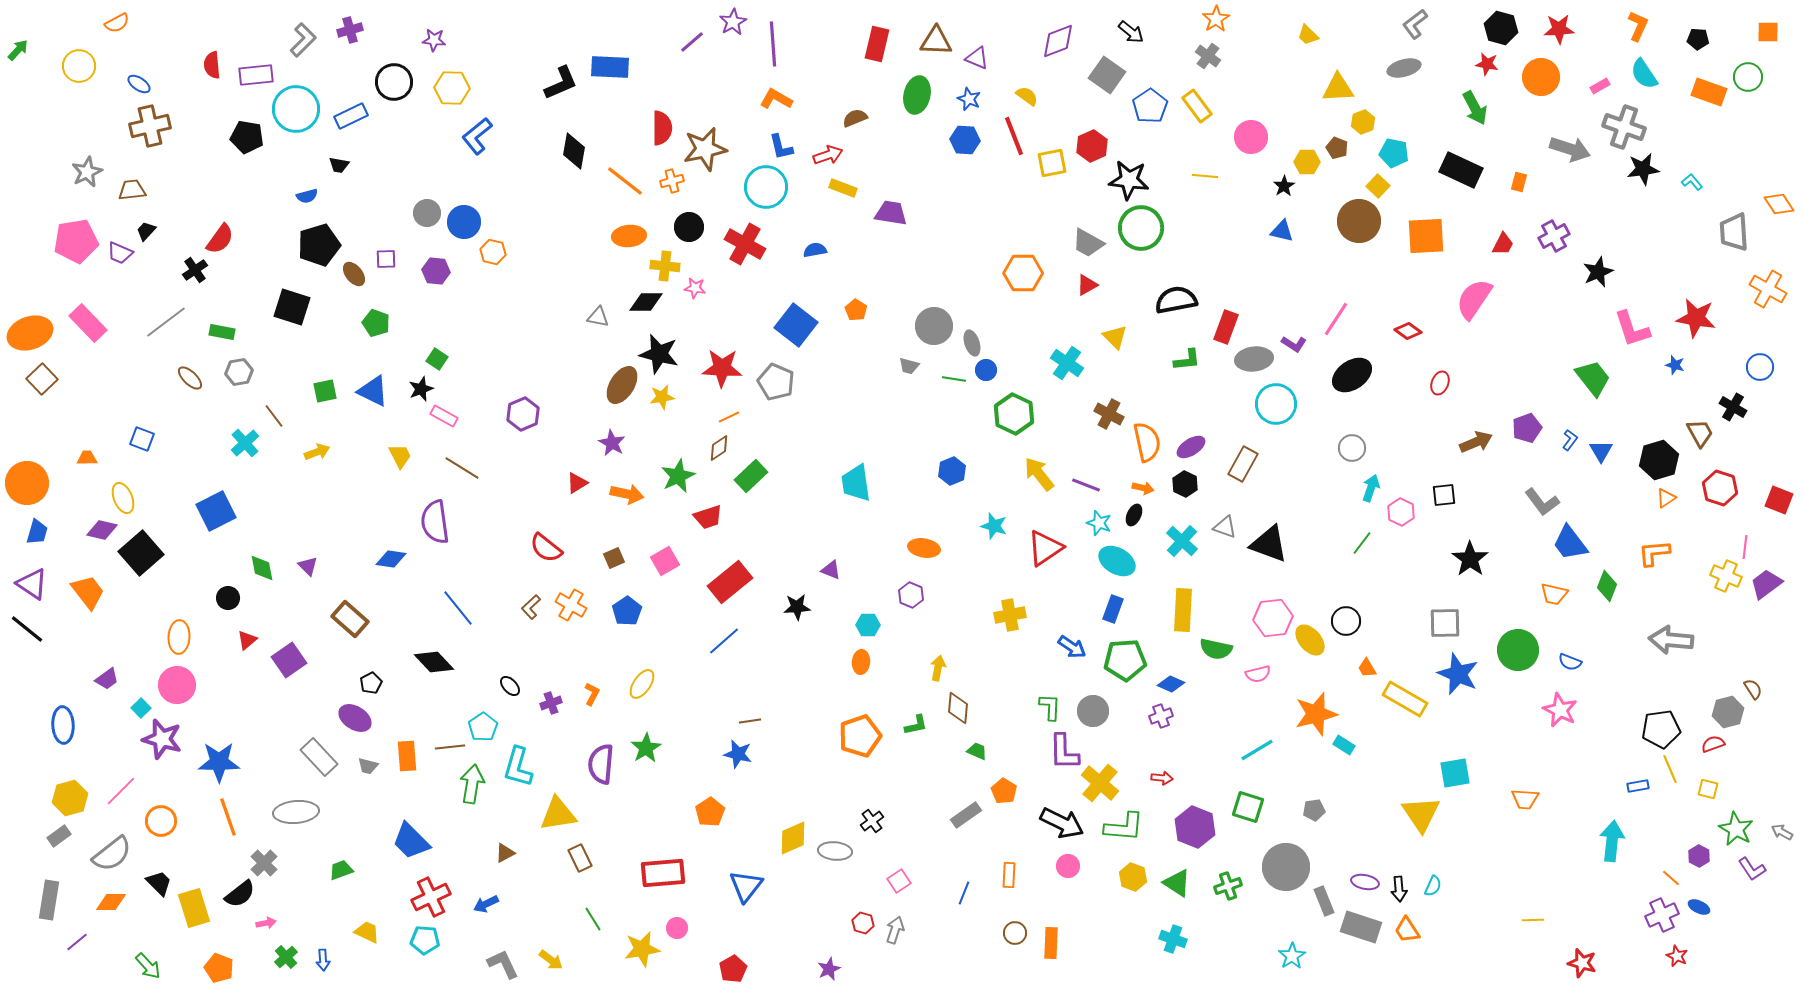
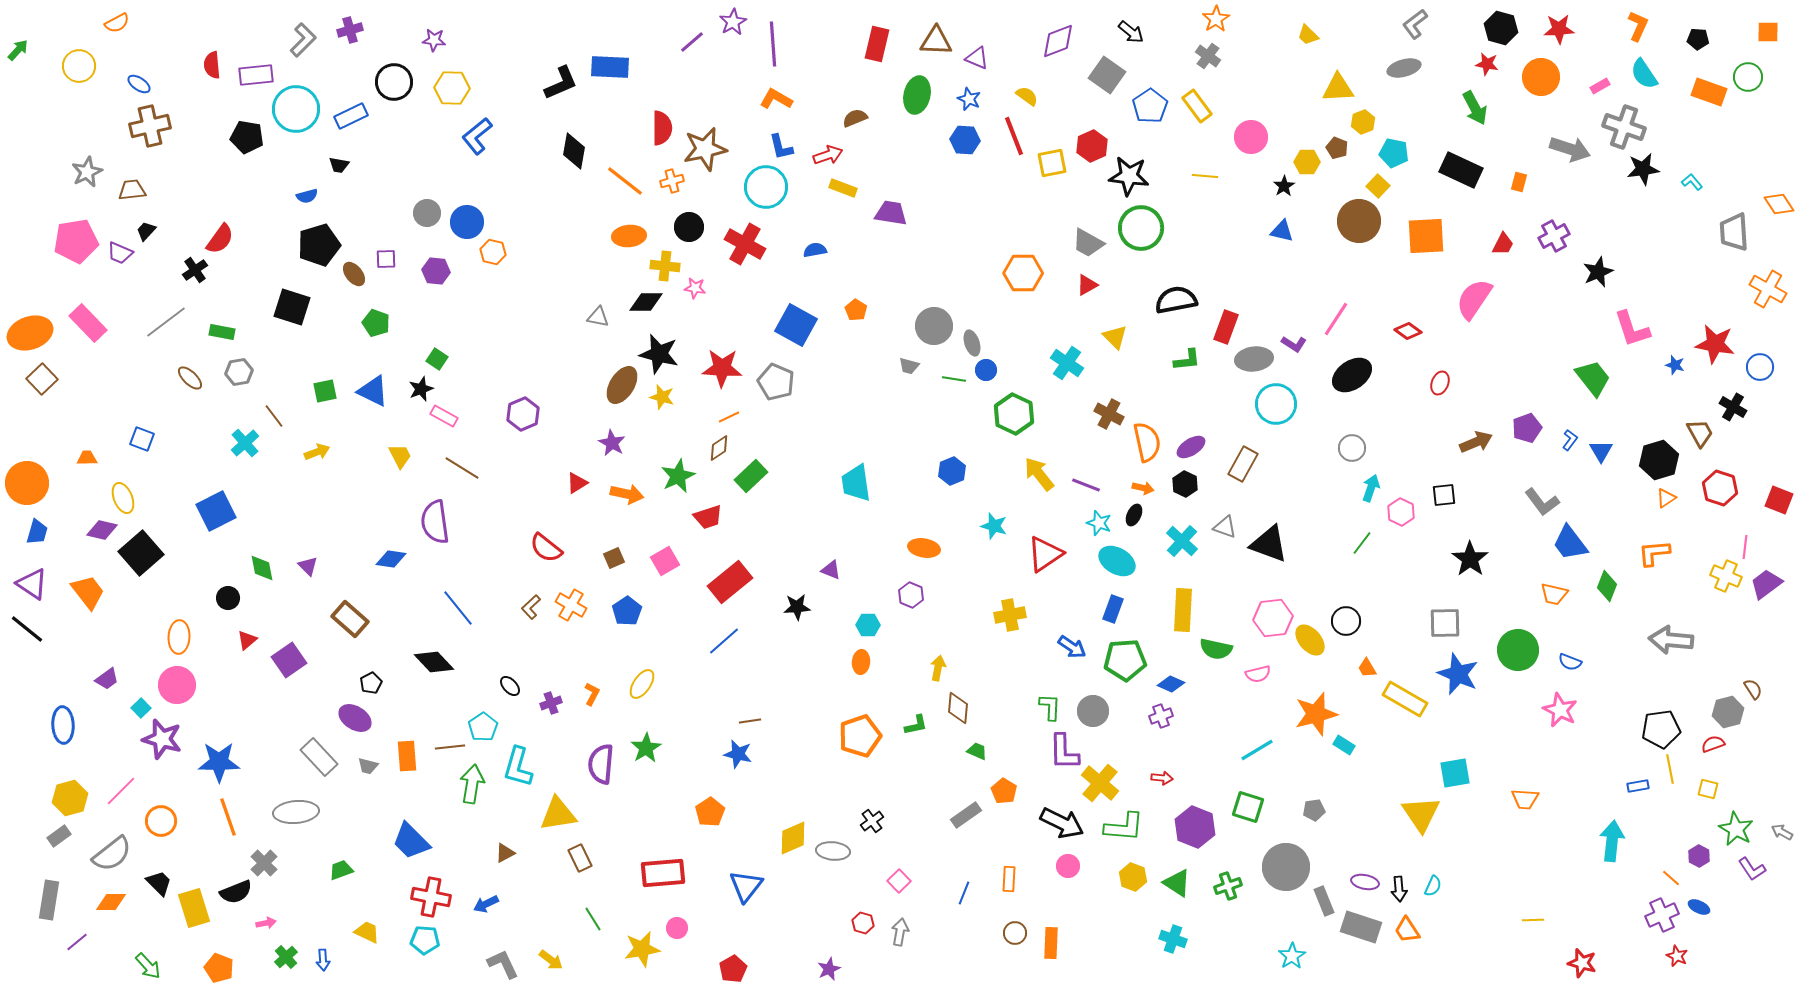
black star at (1129, 180): moved 4 px up
blue circle at (464, 222): moved 3 px right
red star at (1696, 318): moved 19 px right, 26 px down
blue square at (796, 325): rotated 9 degrees counterclockwise
yellow star at (662, 397): rotated 25 degrees clockwise
red triangle at (1045, 548): moved 6 px down
yellow line at (1670, 769): rotated 12 degrees clockwise
gray ellipse at (835, 851): moved 2 px left
orange rectangle at (1009, 875): moved 4 px down
pink square at (899, 881): rotated 10 degrees counterclockwise
black semicircle at (240, 894): moved 4 px left, 2 px up; rotated 16 degrees clockwise
red cross at (431, 897): rotated 36 degrees clockwise
gray arrow at (895, 930): moved 5 px right, 2 px down; rotated 8 degrees counterclockwise
